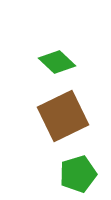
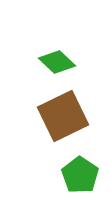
green pentagon: moved 2 px right, 1 px down; rotated 21 degrees counterclockwise
